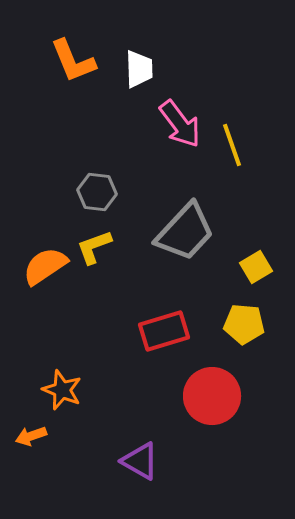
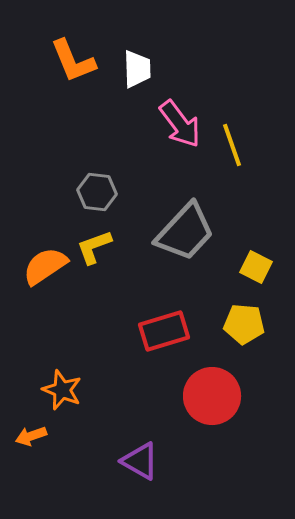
white trapezoid: moved 2 px left
yellow square: rotated 32 degrees counterclockwise
